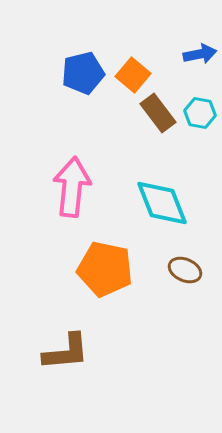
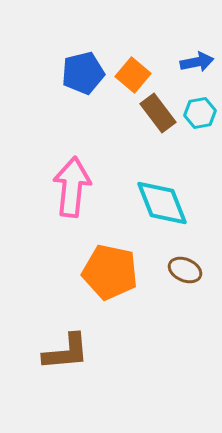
blue arrow: moved 3 px left, 8 px down
cyan hexagon: rotated 20 degrees counterclockwise
orange pentagon: moved 5 px right, 3 px down
